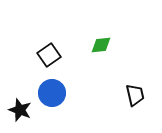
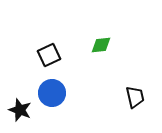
black square: rotated 10 degrees clockwise
black trapezoid: moved 2 px down
